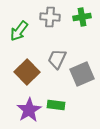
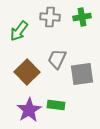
gray square: rotated 15 degrees clockwise
